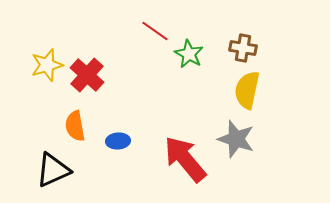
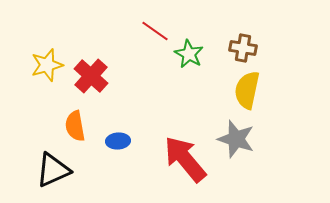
red cross: moved 4 px right, 1 px down
